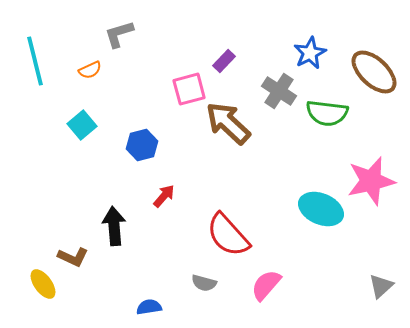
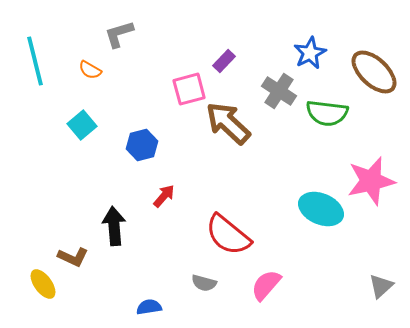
orange semicircle: rotated 55 degrees clockwise
red semicircle: rotated 9 degrees counterclockwise
